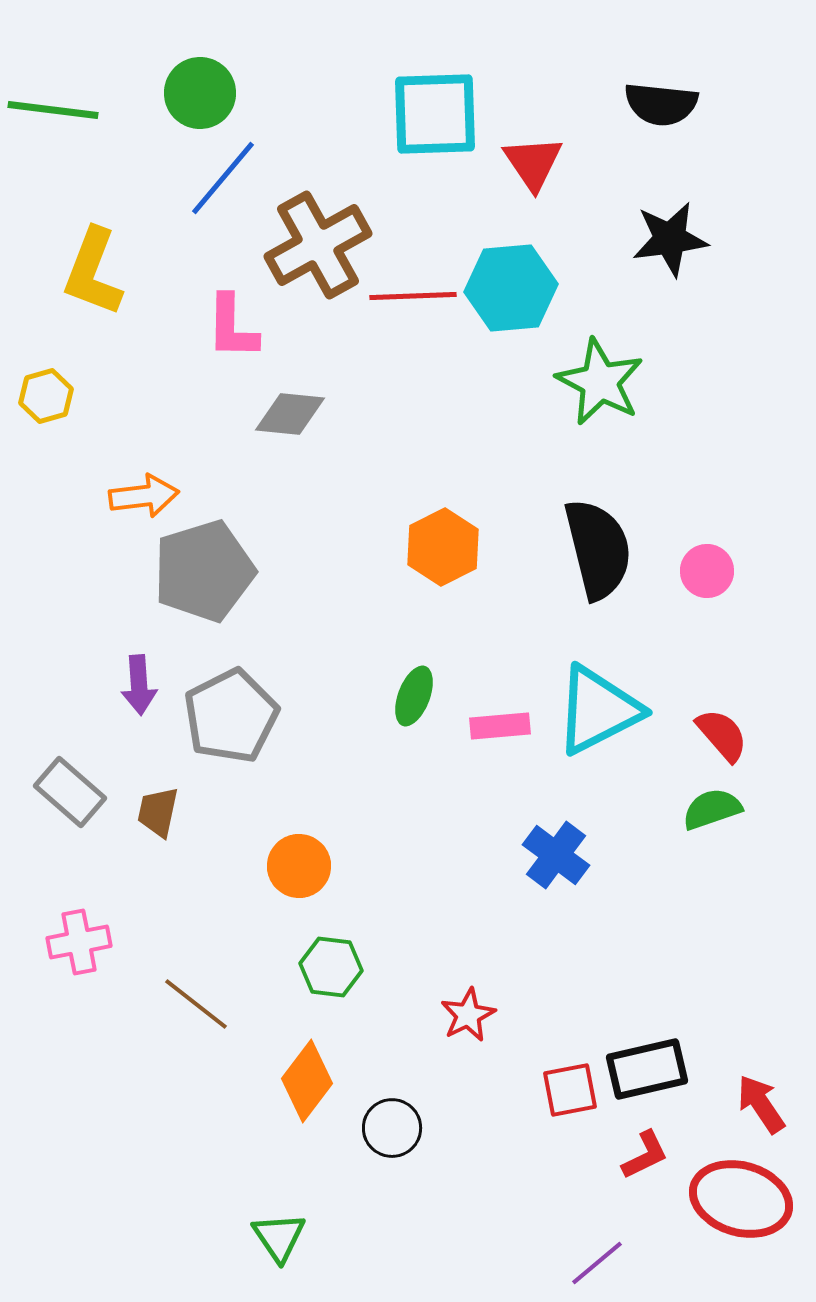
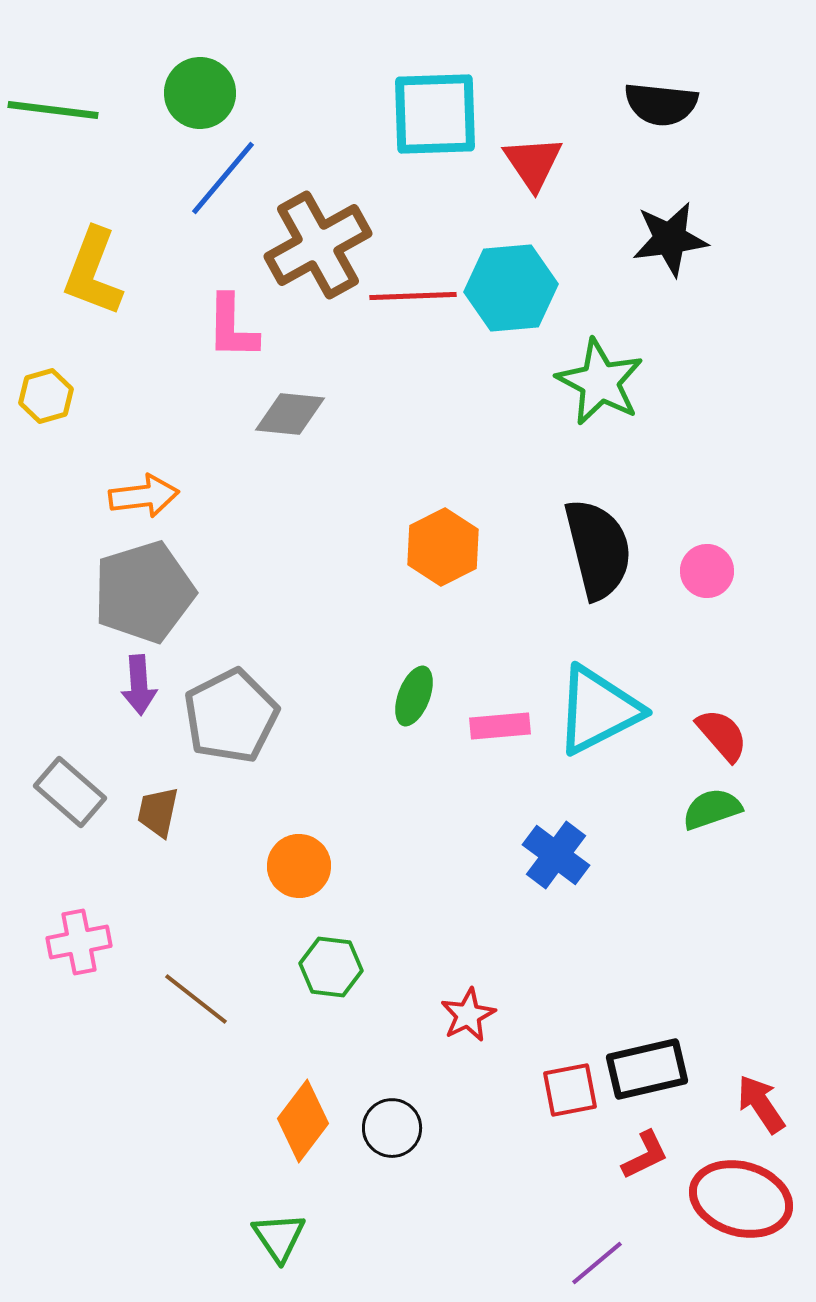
gray pentagon at (204, 571): moved 60 px left, 21 px down
brown line at (196, 1004): moved 5 px up
orange diamond at (307, 1081): moved 4 px left, 40 px down
